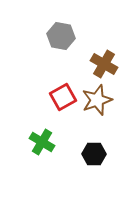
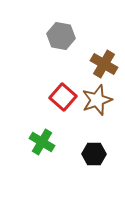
red square: rotated 20 degrees counterclockwise
